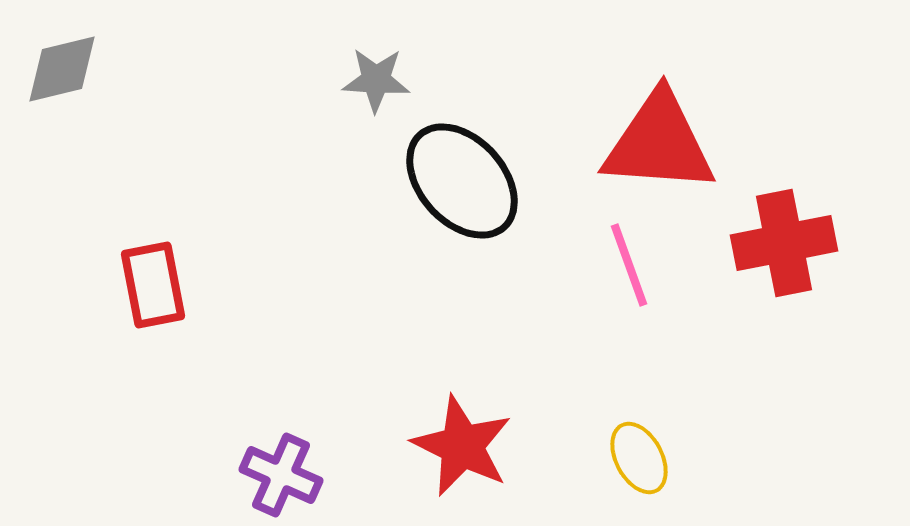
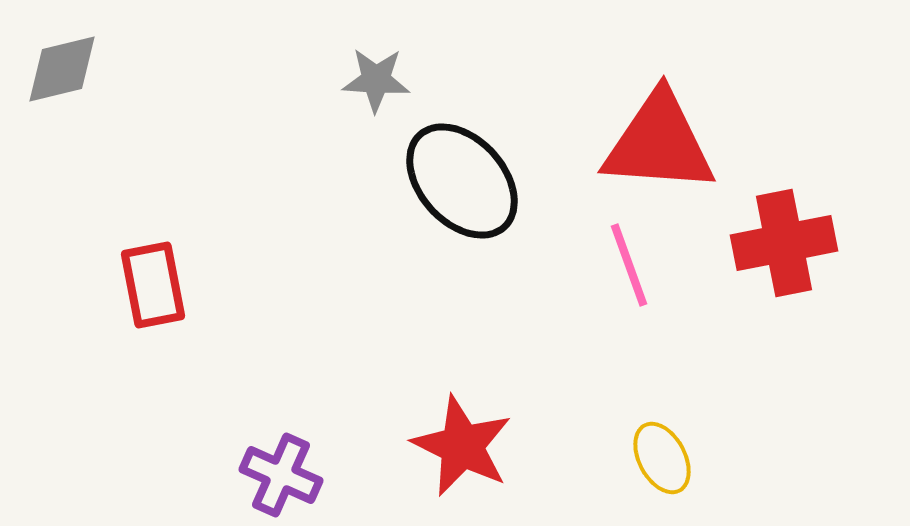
yellow ellipse: moved 23 px right
